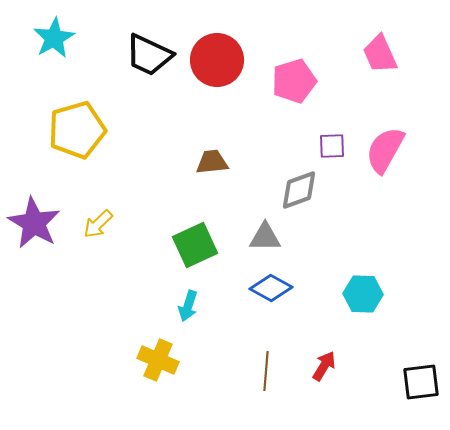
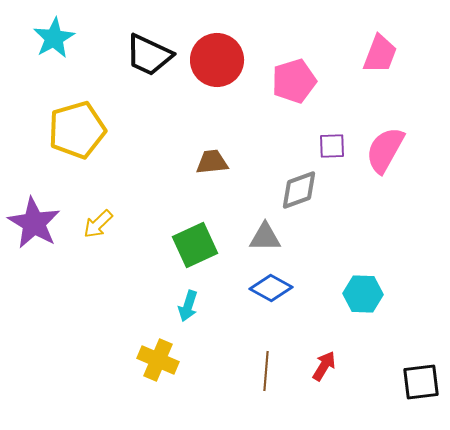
pink trapezoid: rotated 135 degrees counterclockwise
